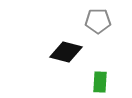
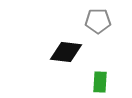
black diamond: rotated 8 degrees counterclockwise
